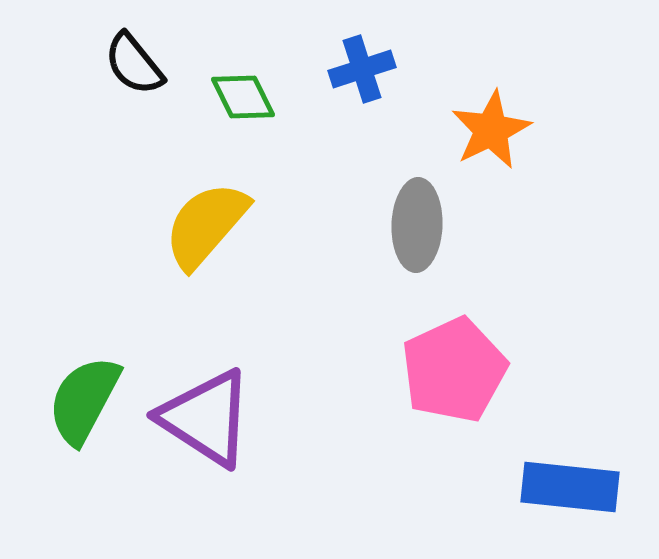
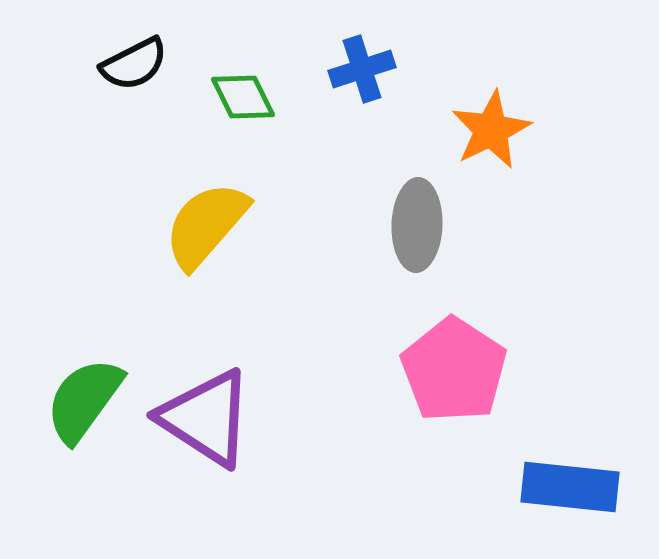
black semicircle: rotated 78 degrees counterclockwise
pink pentagon: rotated 14 degrees counterclockwise
green semicircle: rotated 8 degrees clockwise
